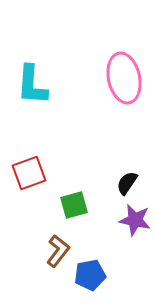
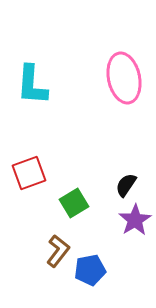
black semicircle: moved 1 px left, 2 px down
green square: moved 2 px up; rotated 16 degrees counterclockwise
purple star: rotated 28 degrees clockwise
blue pentagon: moved 5 px up
